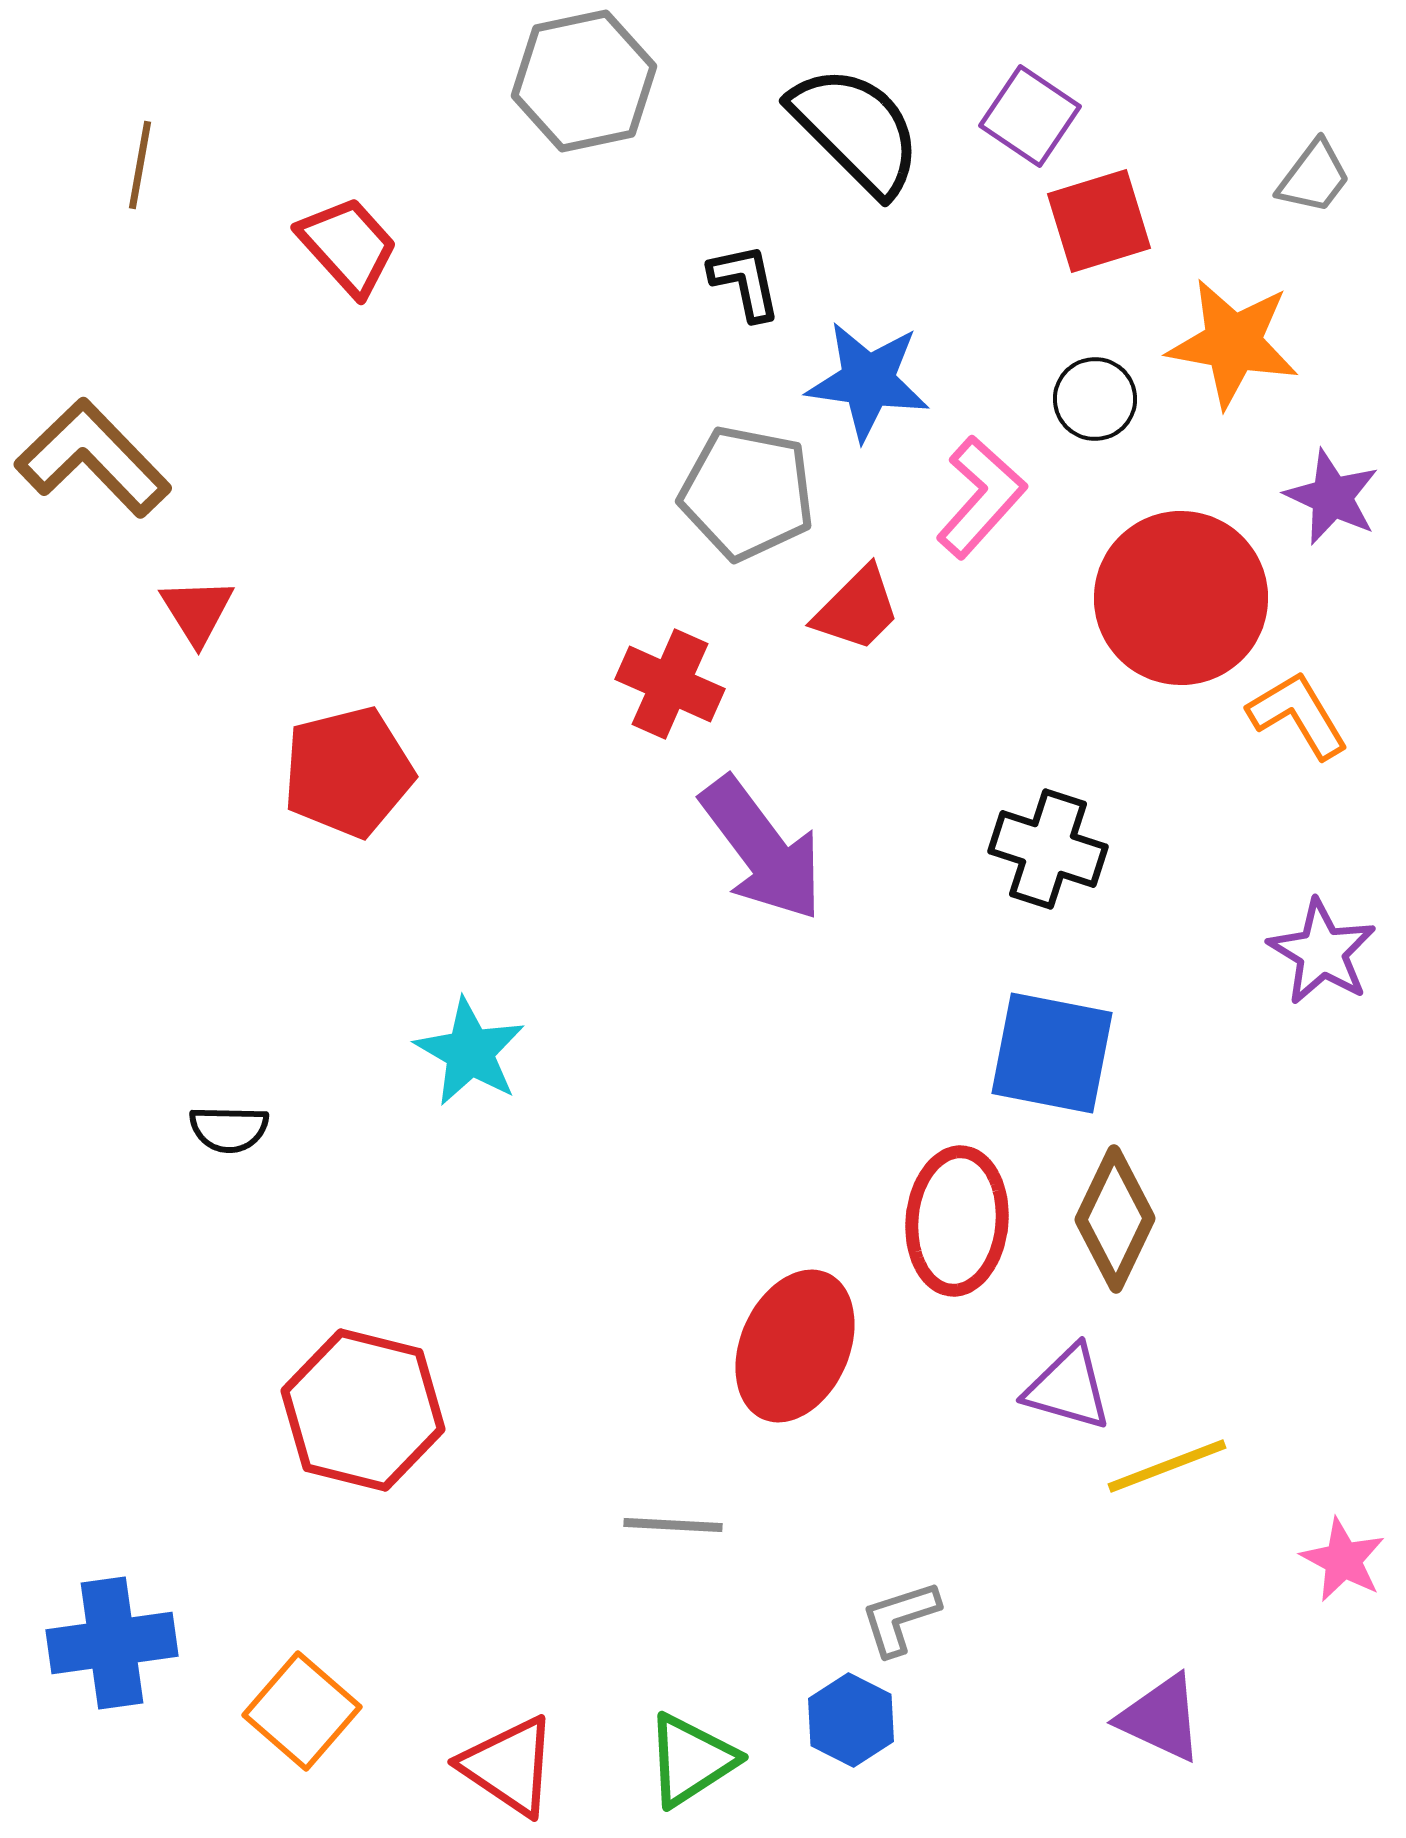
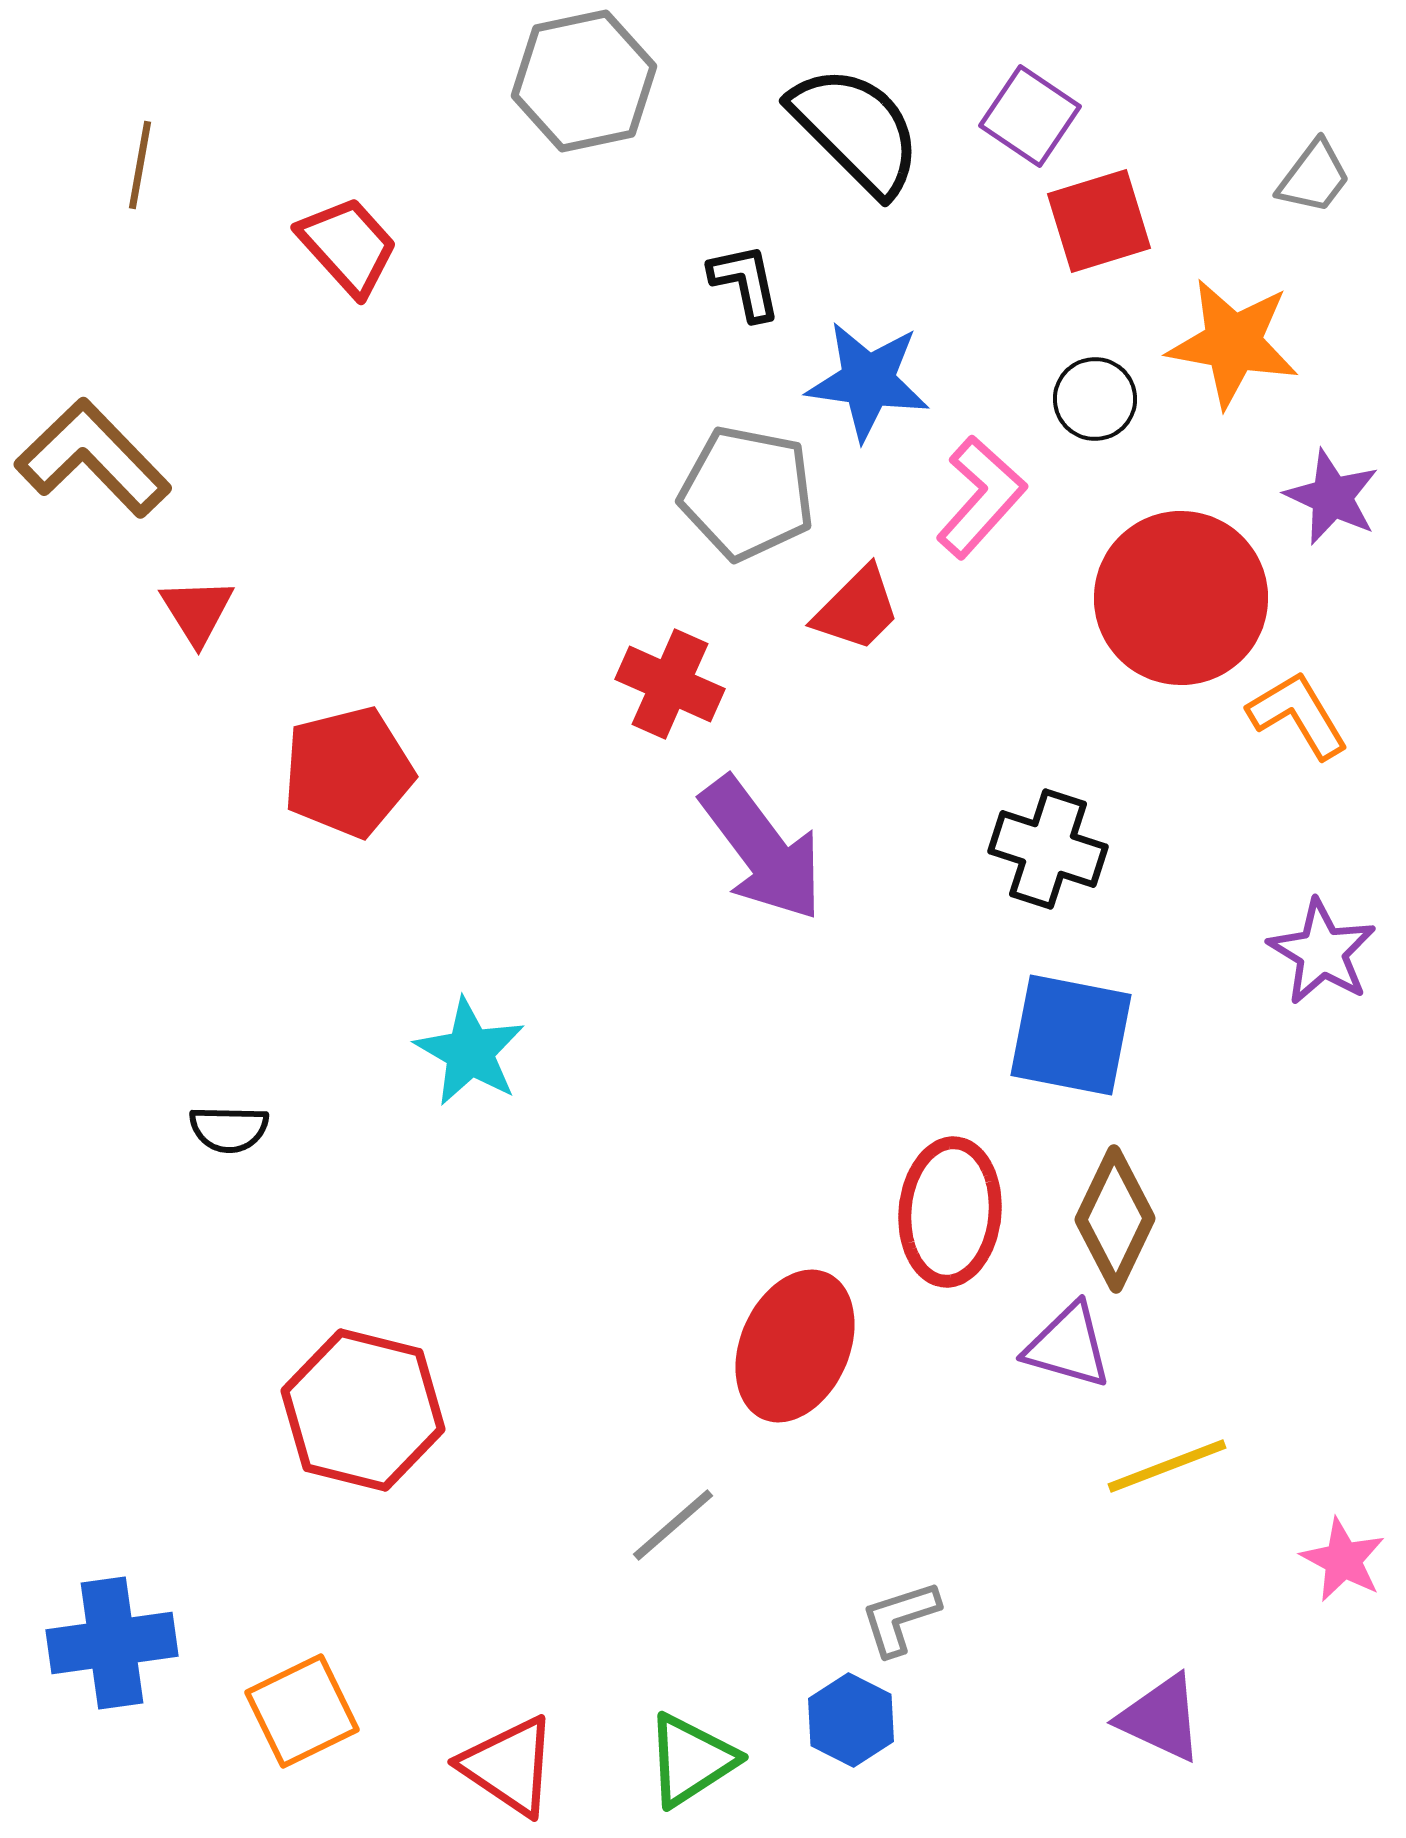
blue square at (1052, 1053): moved 19 px right, 18 px up
red ellipse at (957, 1221): moved 7 px left, 9 px up
purple triangle at (1068, 1388): moved 42 px up
gray line at (673, 1525): rotated 44 degrees counterclockwise
orange square at (302, 1711): rotated 23 degrees clockwise
